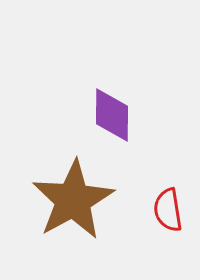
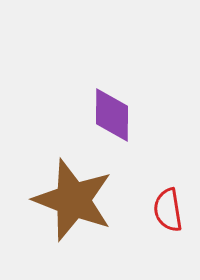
brown star: rotated 22 degrees counterclockwise
